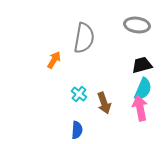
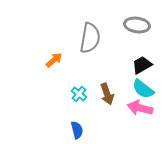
gray semicircle: moved 6 px right
orange arrow: rotated 18 degrees clockwise
black trapezoid: rotated 15 degrees counterclockwise
cyan semicircle: rotated 105 degrees clockwise
brown arrow: moved 3 px right, 9 px up
pink arrow: rotated 65 degrees counterclockwise
blue semicircle: rotated 18 degrees counterclockwise
